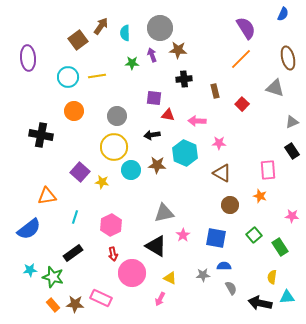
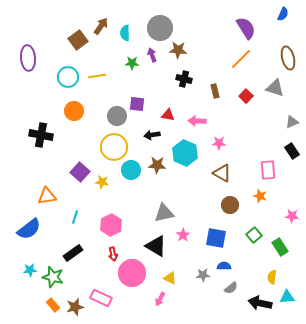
black cross at (184, 79): rotated 21 degrees clockwise
purple square at (154, 98): moved 17 px left, 6 px down
red square at (242, 104): moved 4 px right, 8 px up
gray semicircle at (231, 288): rotated 80 degrees clockwise
brown star at (75, 304): moved 3 px down; rotated 18 degrees counterclockwise
